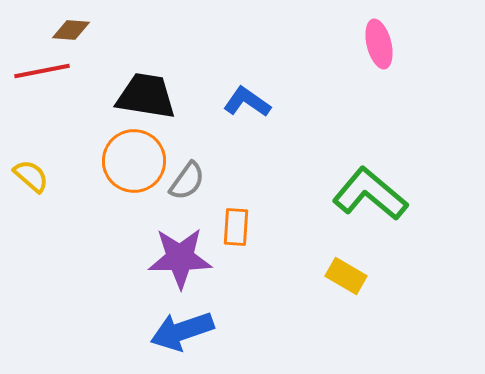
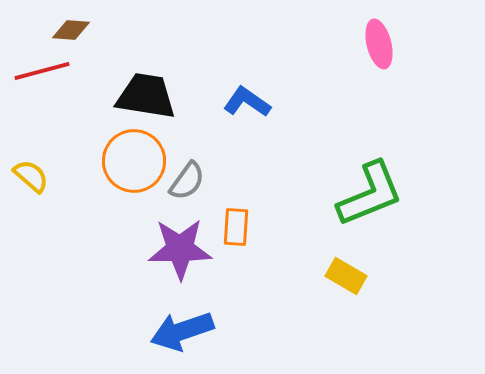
red line: rotated 4 degrees counterclockwise
green L-shape: rotated 118 degrees clockwise
purple star: moved 9 px up
